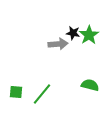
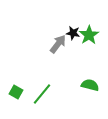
gray arrow: rotated 48 degrees counterclockwise
green square: rotated 24 degrees clockwise
